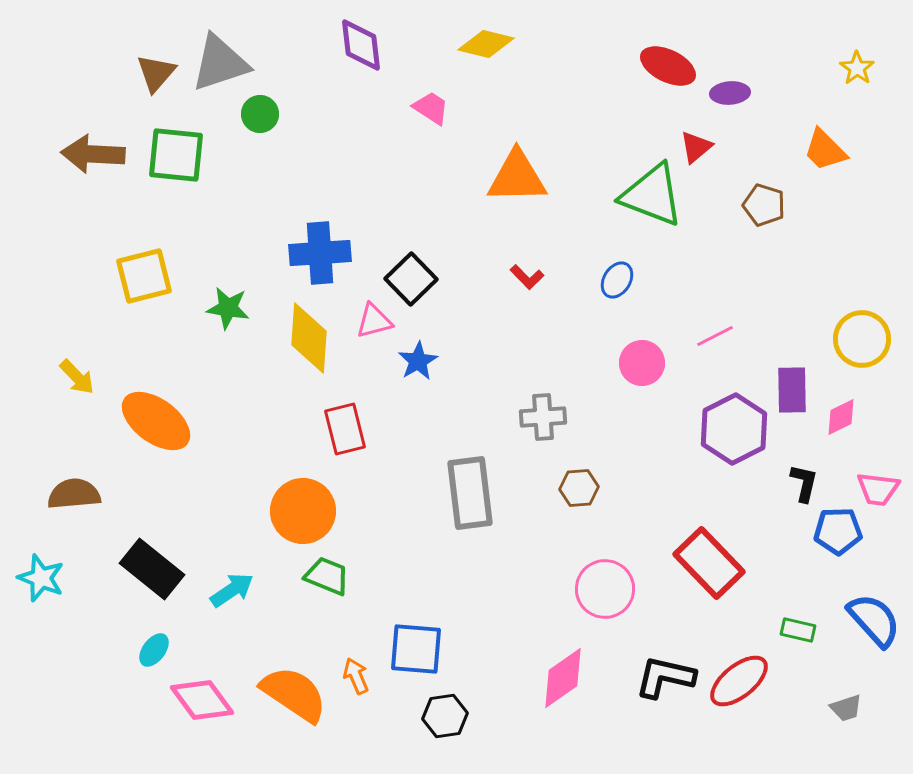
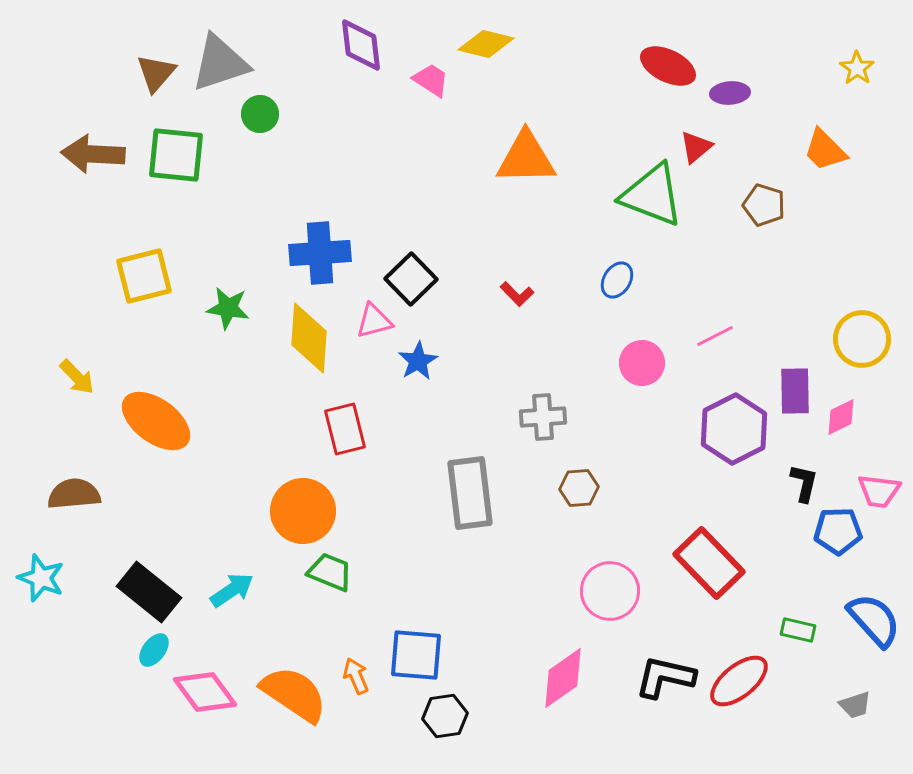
pink trapezoid at (431, 108): moved 28 px up
orange triangle at (517, 177): moved 9 px right, 19 px up
red L-shape at (527, 277): moved 10 px left, 17 px down
purple rectangle at (792, 390): moved 3 px right, 1 px down
pink trapezoid at (878, 489): moved 1 px right, 2 px down
black rectangle at (152, 569): moved 3 px left, 23 px down
green trapezoid at (327, 576): moved 3 px right, 4 px up
pink circle at (605, 589): moved 5 px right, 2 px down
blue square at (416, 649): moved 6 px down
pink diamond at (202, 700): moved 3 px right, 8 px up
gray trapezoid at (846, 708): moved 9 px right, 3 px up
